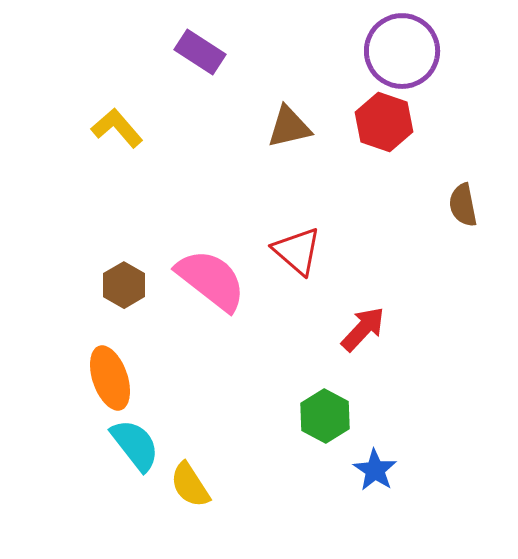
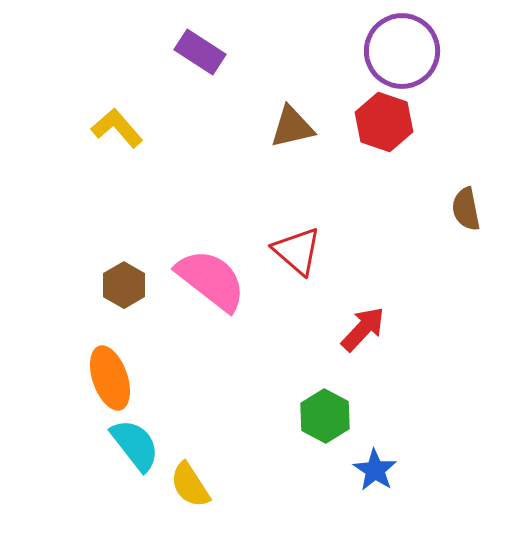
brown triangle: moved 3 px right
brown semicircle: moved 3 px right, 4 px down
